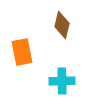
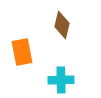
cyan cross: moved 1 px left, 1 px up
